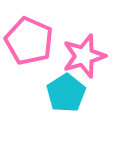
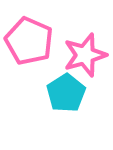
pink star: moved 1 px right, 1 px up
